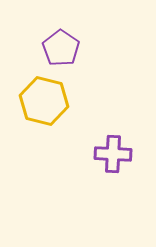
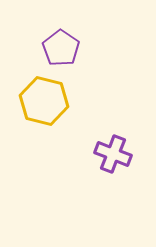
purple cross: rotated 18 degrees clockwise
